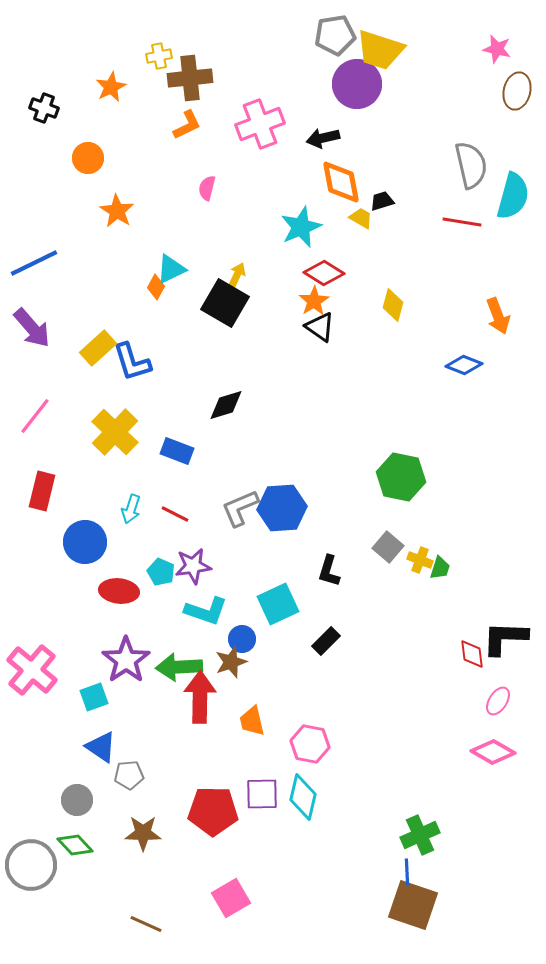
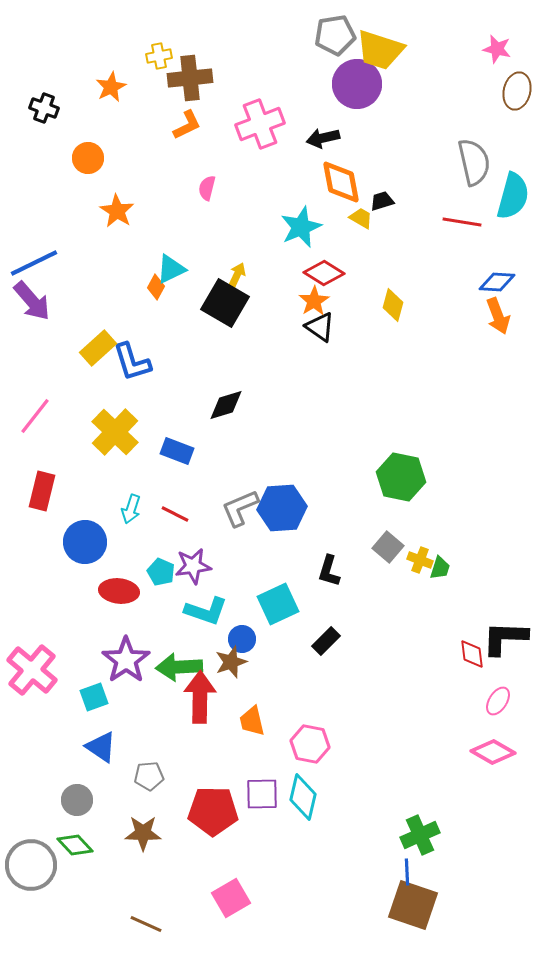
gray semicircle at (471, 165): moved 3 px right, 3 px up
purple arrow at (32, 328): moved 27 px up
blue diamond at (464, 365): moved 33 px right, 83 px up; rotated 18 degrees counterclockwise
gray pentagon at (129, 775): moved 20 px right, 1 px down
